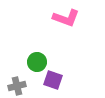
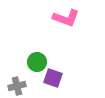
purple square: moved 2 px up
